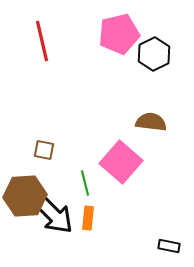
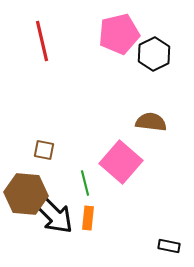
brown hexagon: moved 1 px right, 2 px up; rotated 9 degrees clockwise
